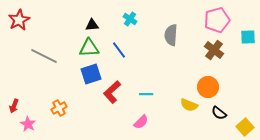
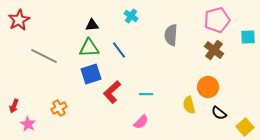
cyan cross: moved 1 px right, 3 px up
yellow semicircle: rotated 54 degrees clockwise
